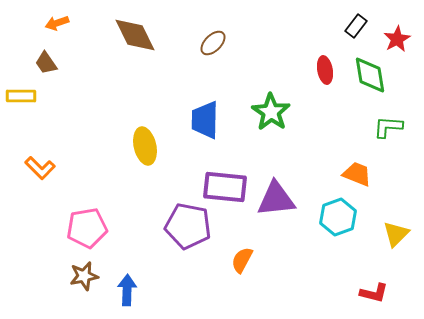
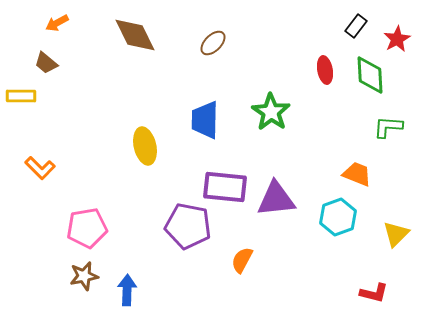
orange arrow: rotated 10 degrees counterclockwise
brown trapezoid: rotated 15 degrees counterclockwise
green diamond: rotated 6 degrees clockwise
